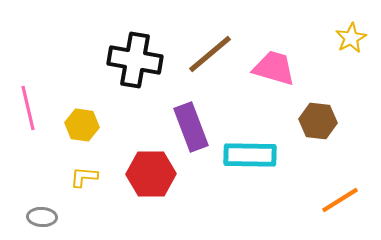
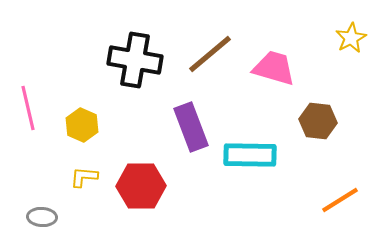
yellow hexagon: rotated 16 degrees clockwise
red hexagon: moved 10 px left, 12 px down
